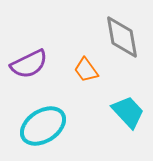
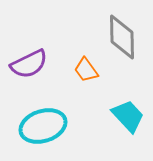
gray diamond: rotated 9 degrees clockwise
cyan trapezoid: moved 4 px down
cyan ellipse: rotated 15 degrees clockwise
